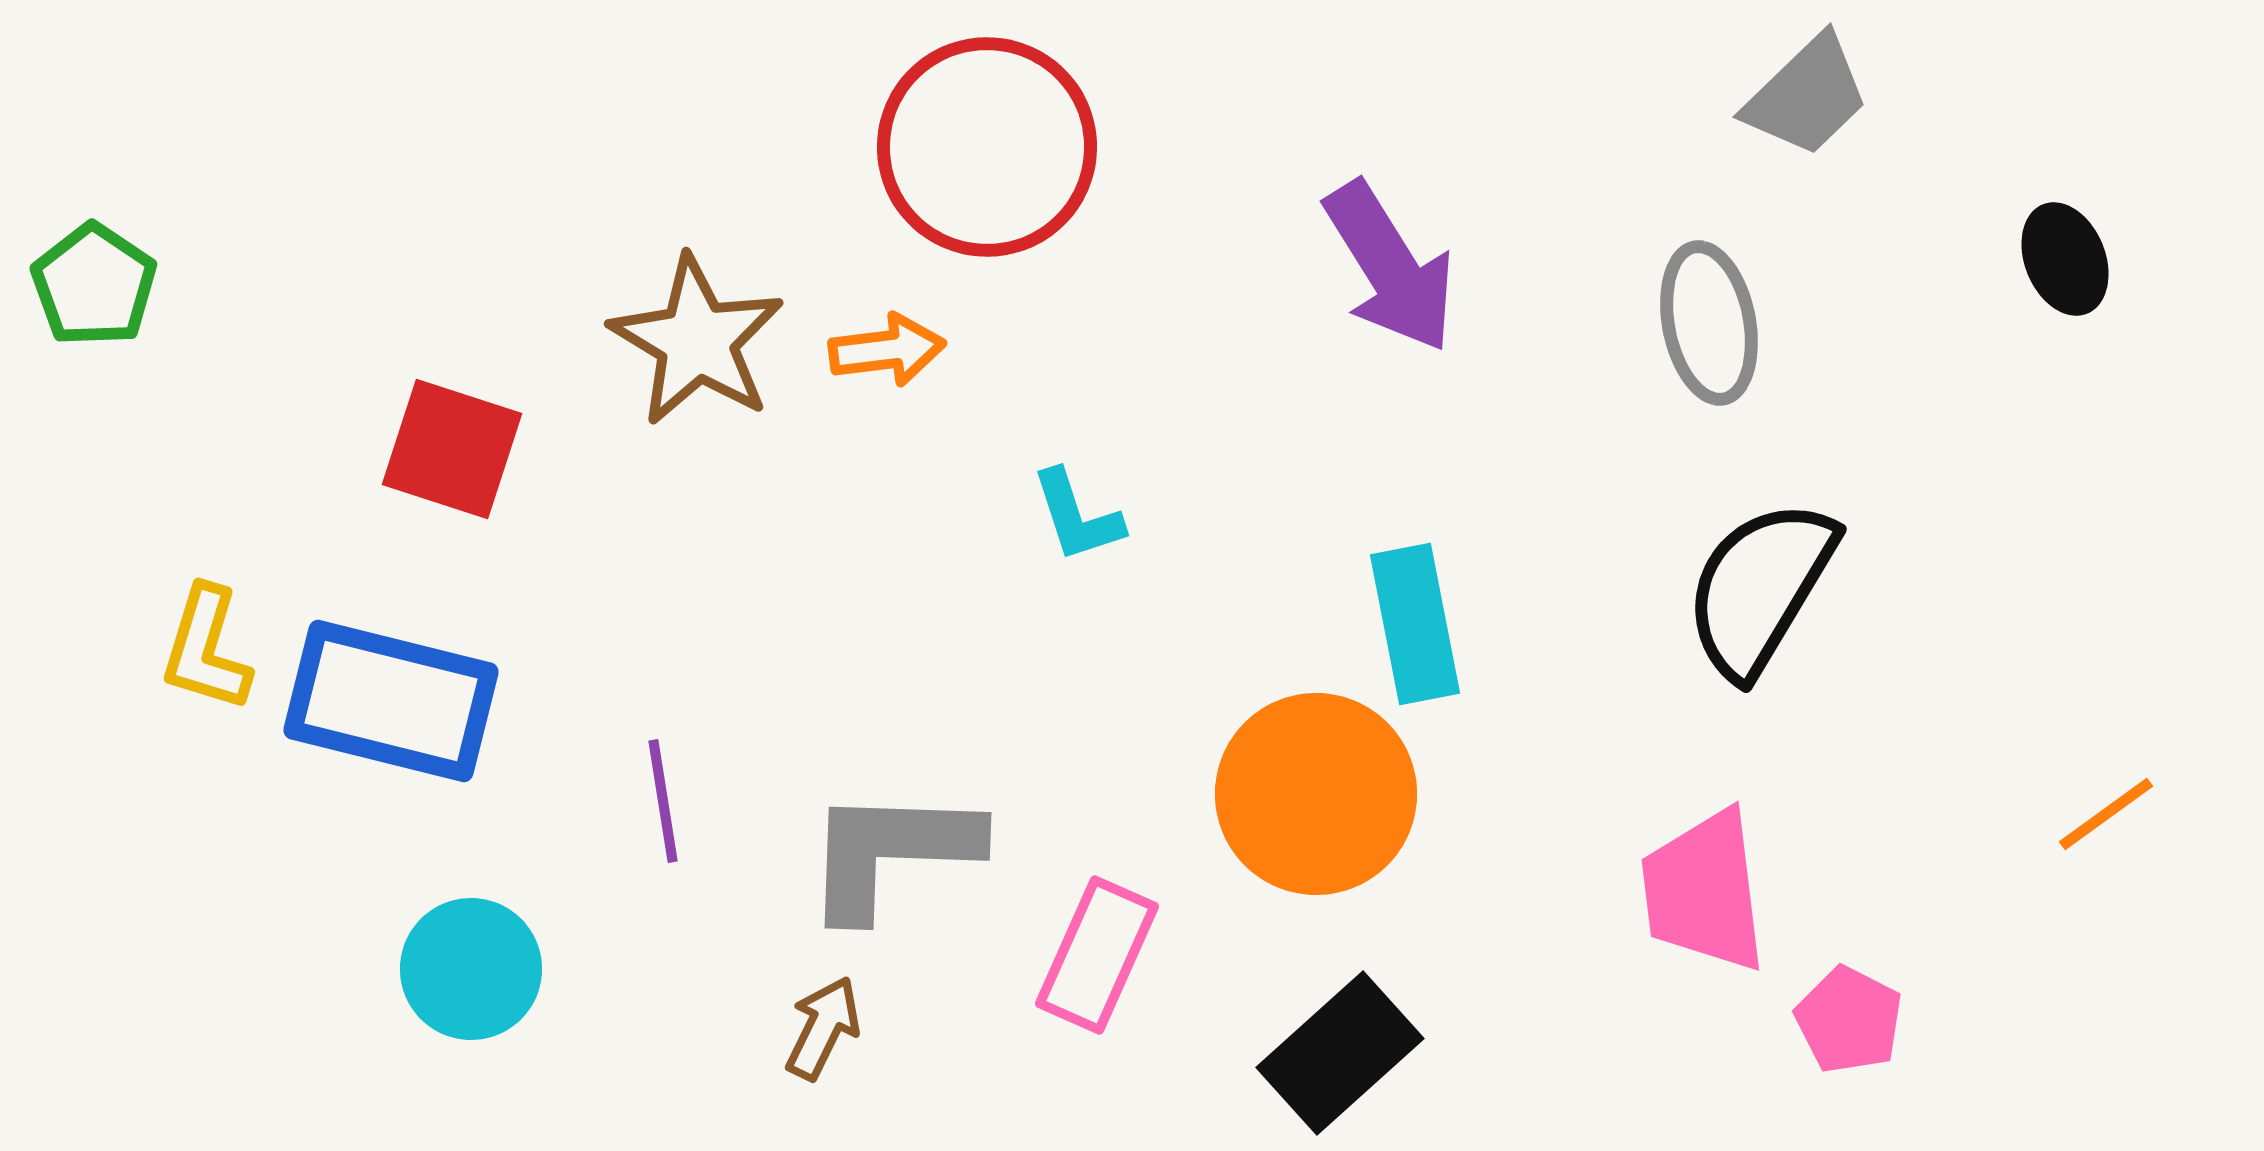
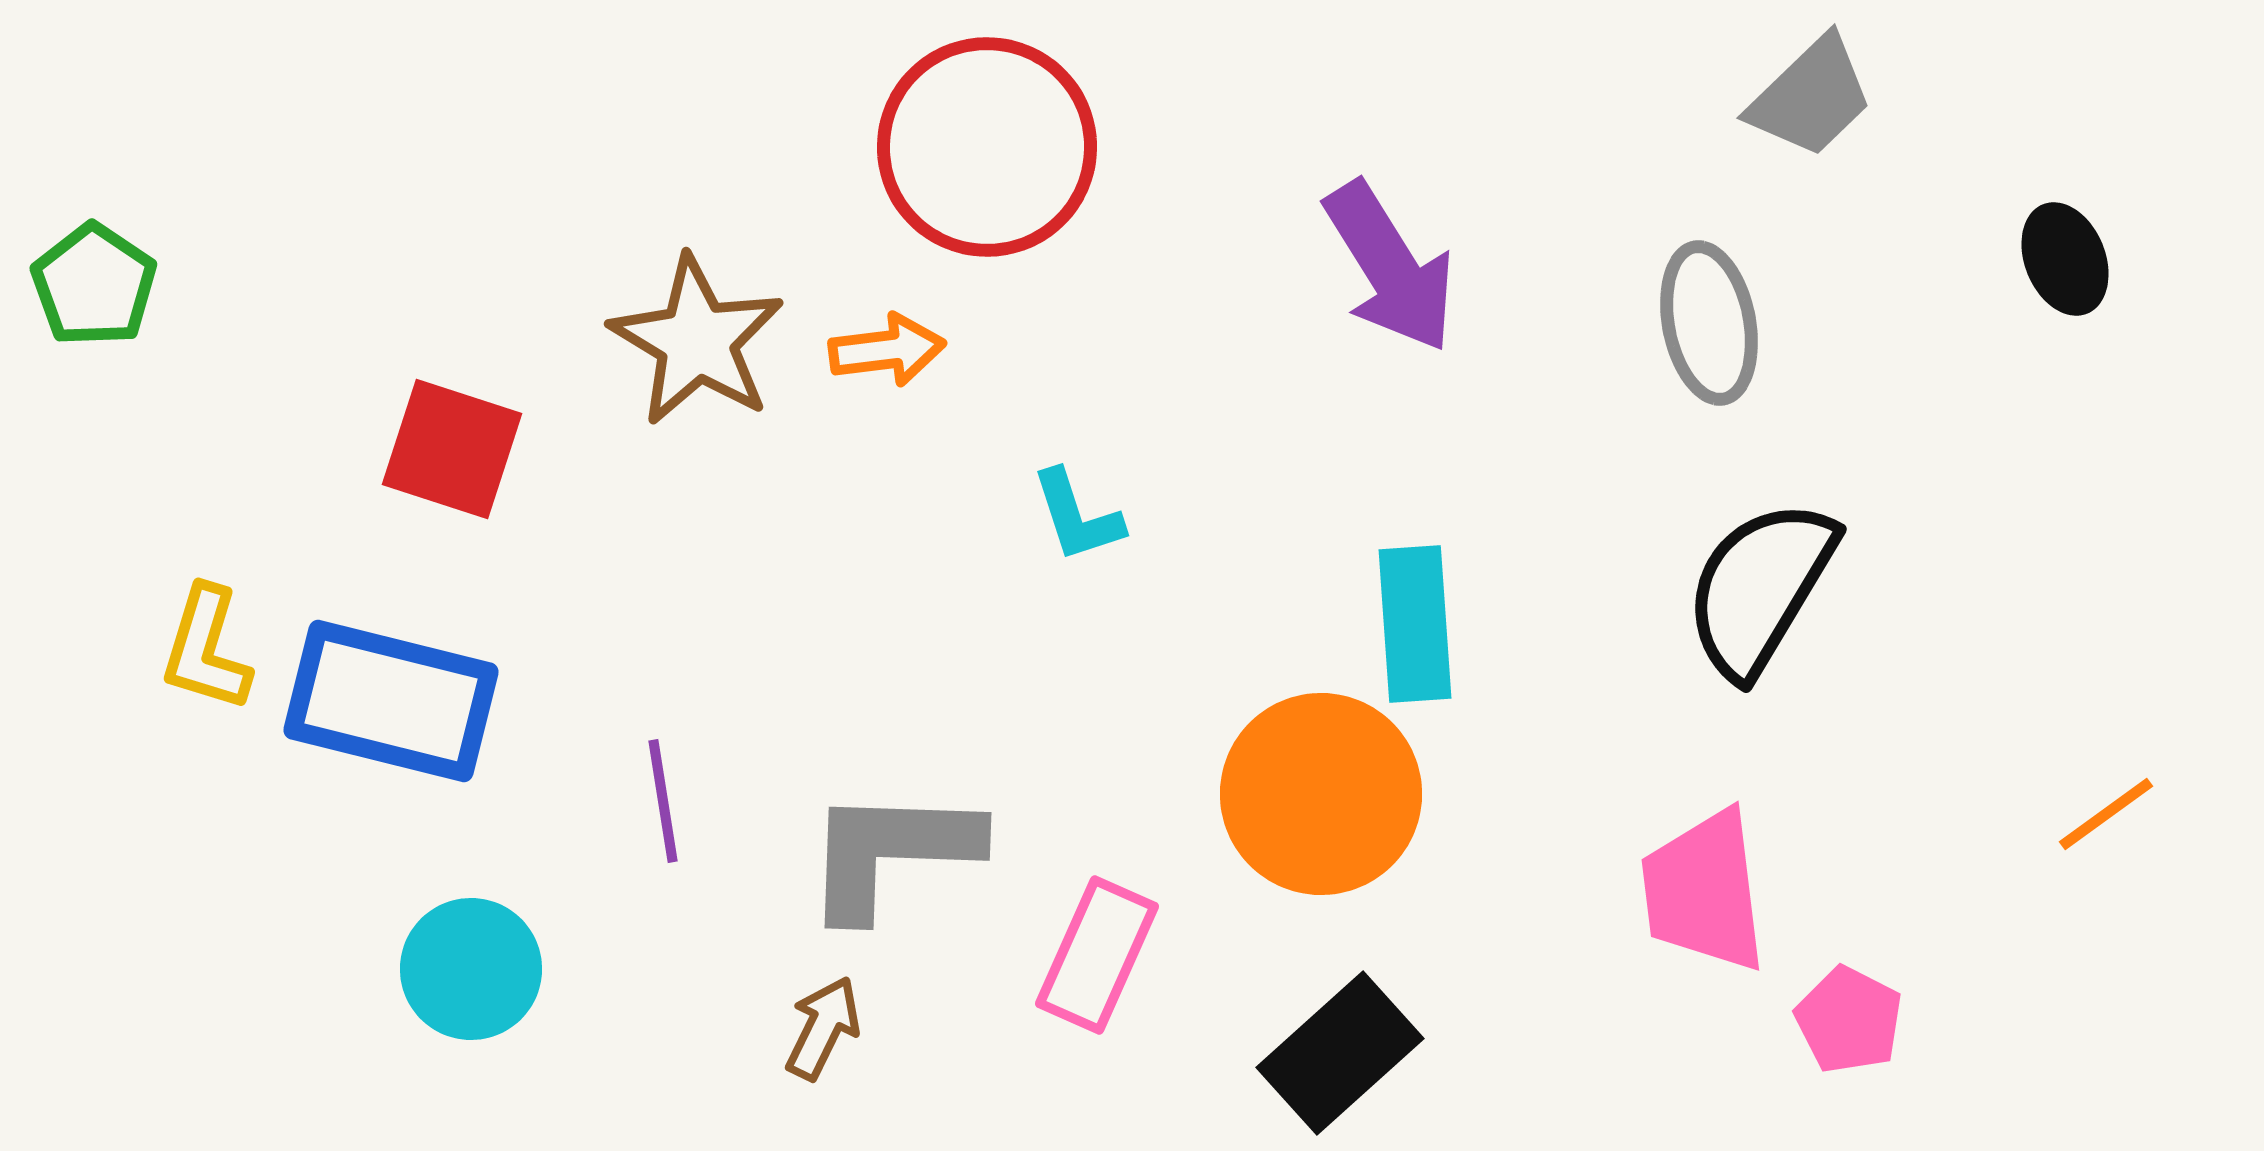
gray trapezoid: moved 4 px right, 1 px down
cyan rectangle: rotated 7 degrees clockwise
orange circle: moved 5 px right
